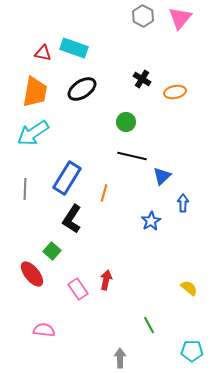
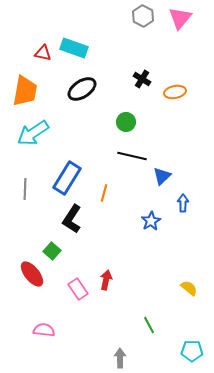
orange trapezoid: moved 10 px left, 1 px up
